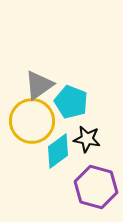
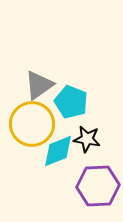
yellow circle: moved 3 px down
cyan diamond: rotated 15 degrees clockwise
purple hexagon: moved 2 px right, 1 px up; rotated 18 degrees counterclockwise
